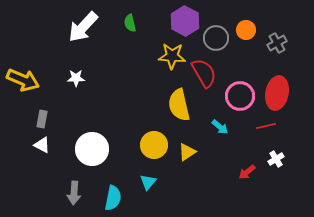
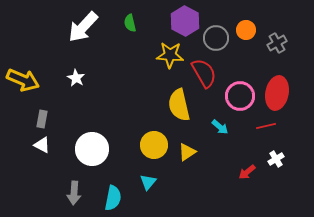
yellow star: moved 2 px left, 1 px up
white star: rotated 30 degrees clockwise
